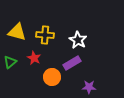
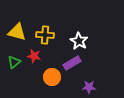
white star: moved 1 px right, 1 px down
red star: moved 2 px up; rotated 16 degrees counterclockwise
green triangle: moved 4 px right
